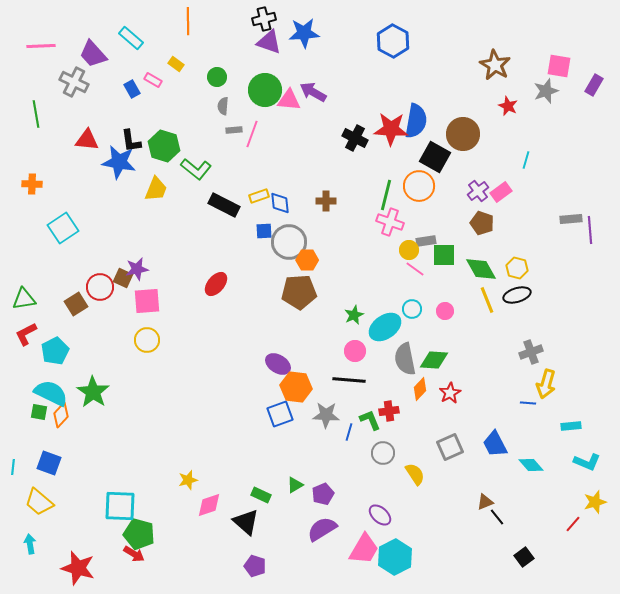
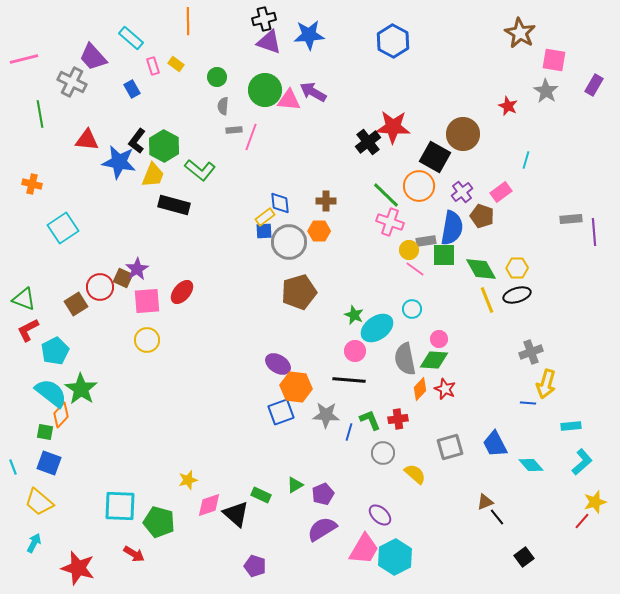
blue star at (304, 33): moved 5 px right, 2 px down
pink line at (41, 46): moved 17 px left, 13 px down; rotated 12 degrees counterclockwise
purple trapezoid at (93, 54): moved 3 px down
brown star at (495, 65): moved 25 px right, 32 px up
pink square at (559, 66): moved 5 px left, 6 px up
pink rectangle at (153, 80): moved 14 px up; rotated 42 degrees clockwise
gray cross at (74, 82): moved 2 px left
gray star at (546, 91): rotated 20 degrees counterclockwise
green line at (36, 114): moved 4 px right
blue semicircle at (416, 121): moved 36 px right, 107 px down
red star at (391, 129): moved 2 px right, 2 px up
pink line at (252, 134): moved 1 px left, 3 px down
black cross at (355, 138): moved 13 px right, 4 px down; rotated 25 degrees clockwise
black L-shape at (131, 141): moved 6 px right; rotated 45 degrees clockwise
green hexagon at (164, 146): rotated 12 degrees clockwise
green L-shape at (196, 169): moved 4 px right, 1 px down
orange cross at (32, 184): rotated 12 degrees clockwise
yellow trapezoid at (156, 189): moved 3 px left, 14 px up
purple cross at (478, 191): moved 16 px left, 1 px down
green line at (386, 195): rotated 60 degrees counterclockwise
yellow rectangle at (259, 196): moved 6 px right, 21 px down; rotated 18 degrees counterclockwise
black rectangle at (224, 205): moved 50 px left; rotated 12 degrees counterclockwise
brown pentagon at (482, 223): moved 7 px up
purple line at (590, 230): moved 4 px right, 2 px down
orange hexagon at (307, 260): moved 12 px right, 29 px up
yellow hexagon at (517, 268): rotated 15 degrees counterclockwise
purple star at (137, 269): rotated 20 degrees counterclockwise
red ellipse at (216, 284): moved 34 px left, 8 px down
brown pentagon at (299, 292): rotated 12 degrees counterclockwise
green triangle at (24, 299): rotated 30 degrees clockwise
pink circle at (445, 311): moved 6 px left, 28 px down
green star at (354, 315): rotated 24 degrees counterclockwise
cyan ellipse at (385, 327): moved 8 px left, 1 px down
red L-shape at (26, 334): moved 2 px right, 4 px up
green star at (93, 392): moved 12 px left, 3 px up
cyan semicircle at (51, 393): rotated 12 degrees clockwise
red star at (450, 393): moved 5 px left, 4 px up; rotated 20 degrees counterclockwise
red cross at (389, 411): moved 9 px right, 8 px down
green square at (39, 412): moved 6 px right, 20 px down
blue square at (280, 414): moved 1 px right, 2 px up
gray square at (450, 447): rotated 8 degrees clockwise
cyan L-shape at (587, 462): moved 5 px left; rotated 64 degrees counterclockwise
cyan line at (13, 467): rotated 28 degrees counterclockwise
yellow semicircle at (415, 474): rotated 15 degrees counterclockwise
black triangle at (246, 522): moved 10 px left, 8 px up
red line at (573, 524): moved 9 px right, 3 px up
green pentagon at (139, 534): moved 20 px right, 12 px up
cyan arrow at (30, 544): moved 4 px right, 1 px up; rotated 36 degrees clockwise
